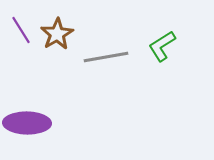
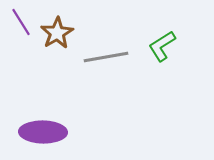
purple line: moved 8 px up
brown star: moved 1 px up
purple ellipse: moved 16 px right, 9 px down
